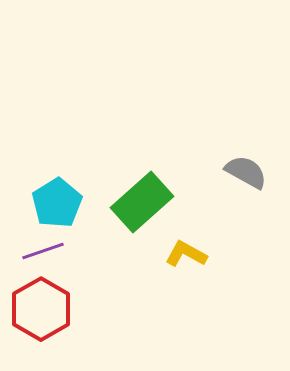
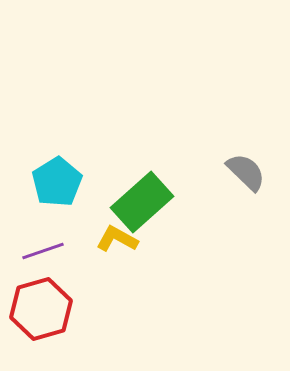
gray semicircle: rotated 15 degrees clockwise
cyan pentagon: moved 21 px up
yellow L-shape: moved 69 px left, 15 px up
red hexagon: rotated 14 degrees clockwise
